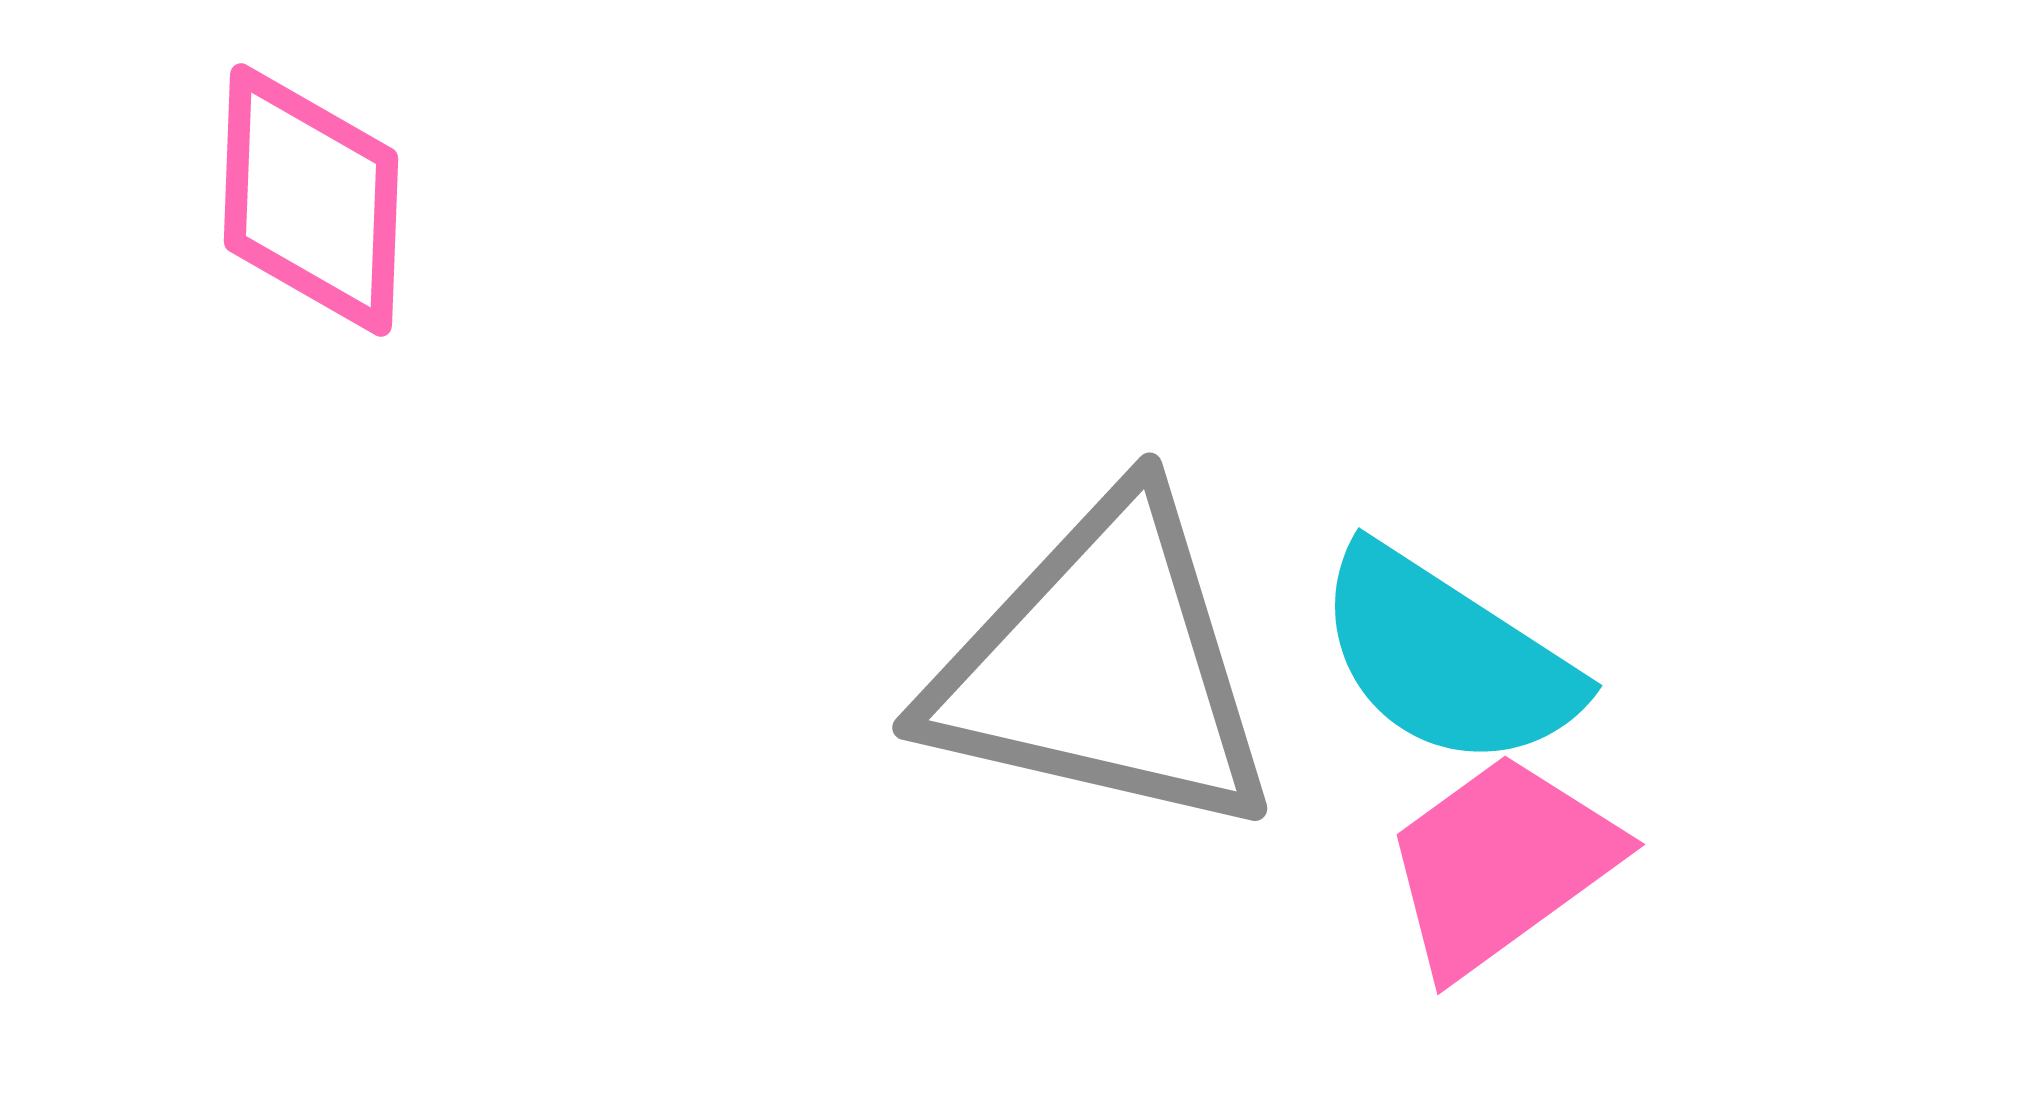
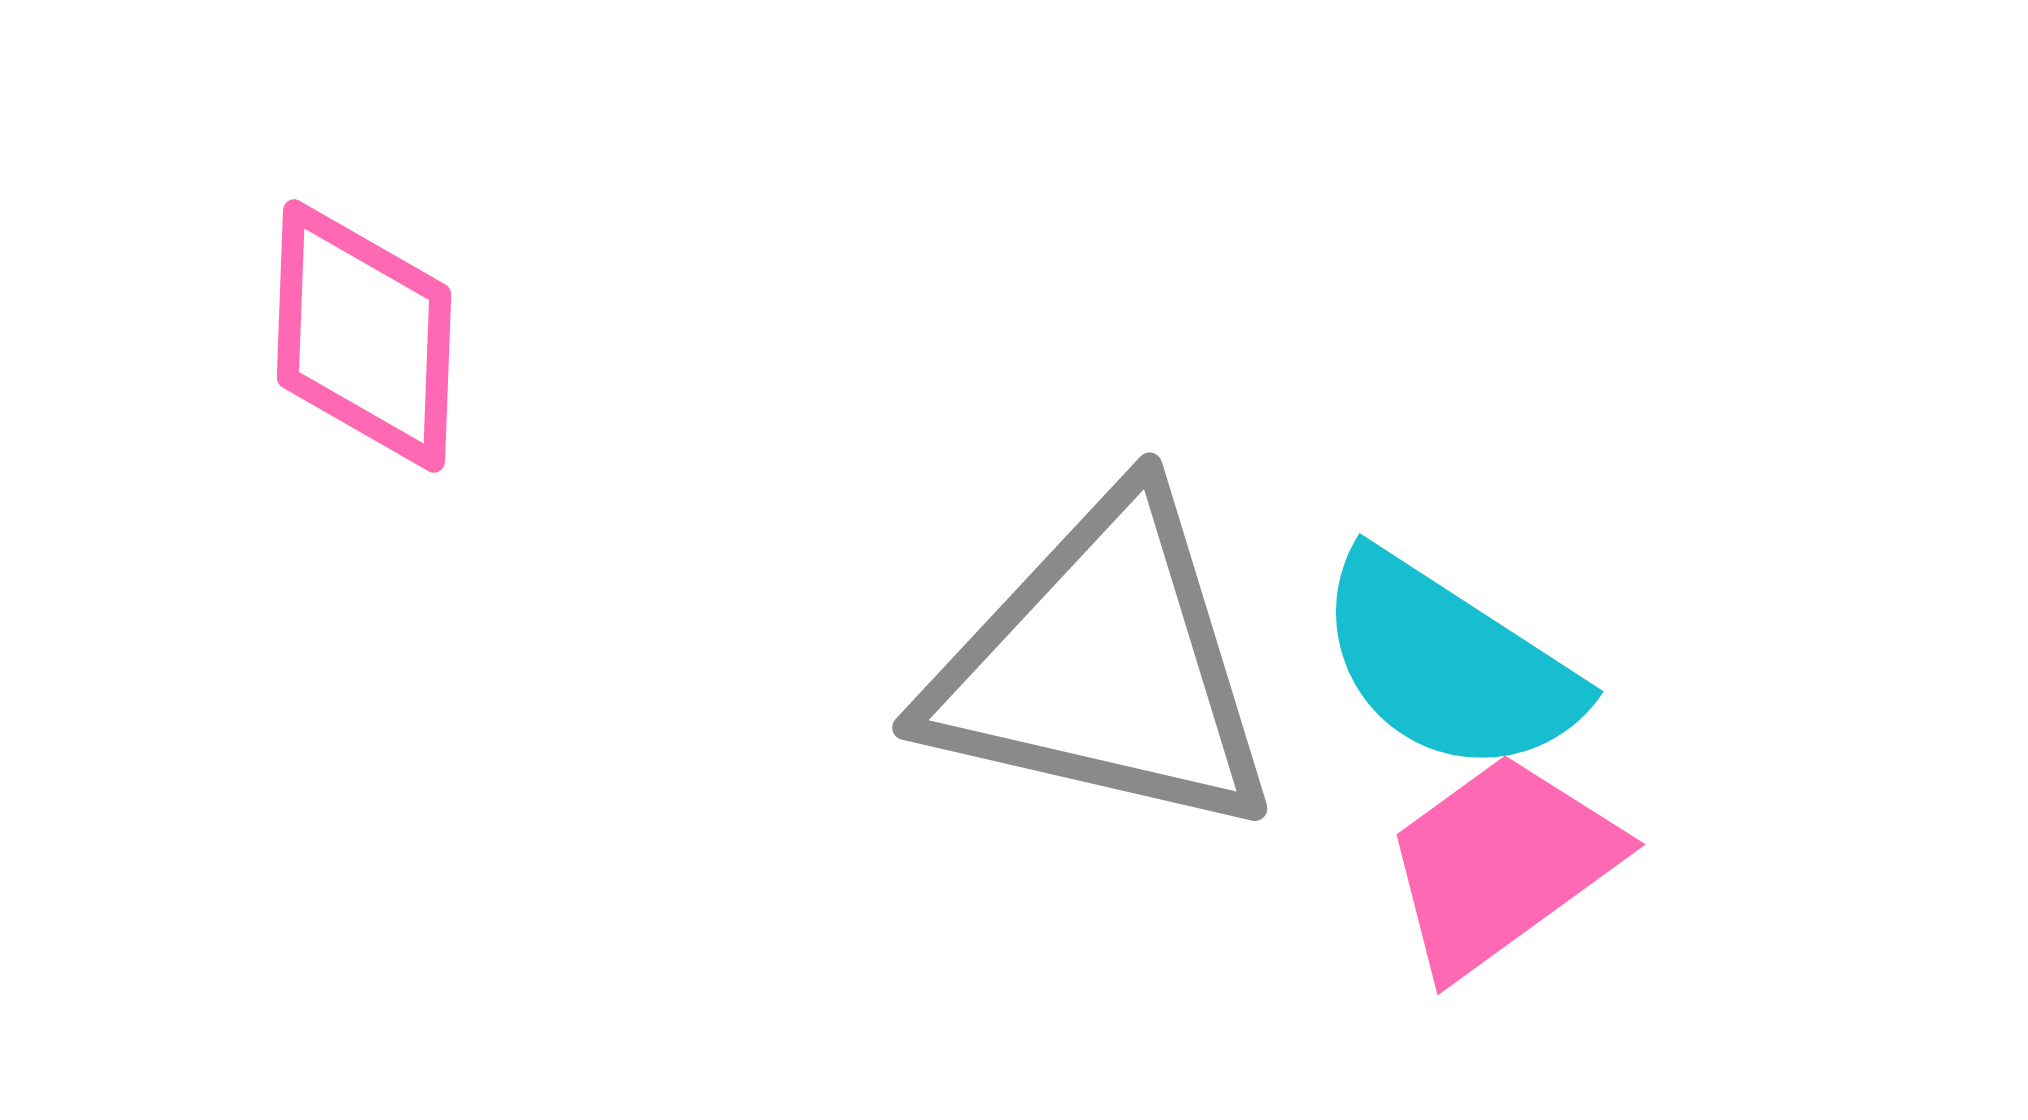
pink diamond: moved 53 px right, 136 px down
cyan semicircle: moved 1 px right, 6 px down
